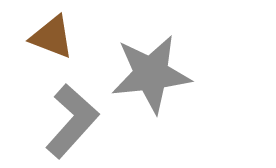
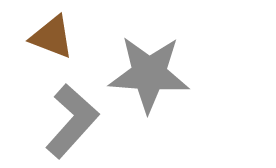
gray star: moved 2 px left; rotated 10 degrees clockwise
